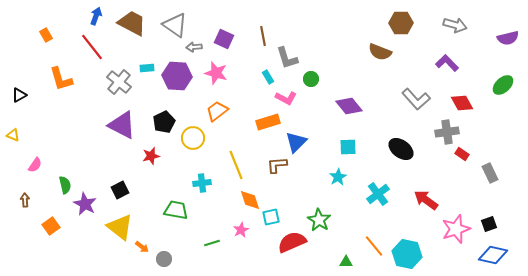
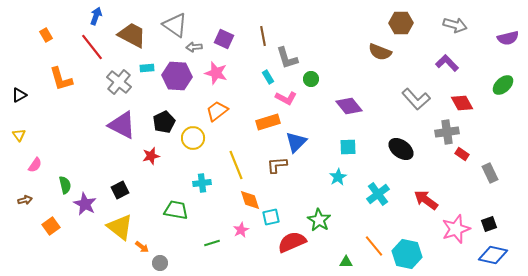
brown trapezoid at (132, 23): moved 12 px down
yellow triangle at (13, 135): moved 6 px right; rotated 32 degrees clockwise
brown arrow at (25, 200): rotated 80 degrees clockwise
gray circle at (164, 259): moved 4 px left, 4 px down
